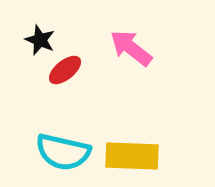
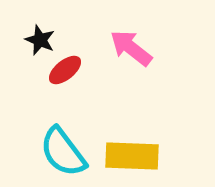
cyan semicircle: rotated 40 degrees clockwise
